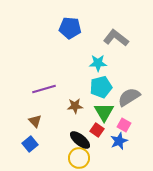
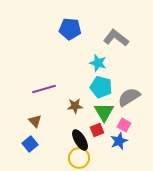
blue pentagon: moved 1 px down
cyan star: rotated 18 degrees clockwise
cyan pentagon: rotated 30 degrees clockwise
red square: rotated 32 degrees clockwise
black ellipse: rotated 20 degrees clockwise
